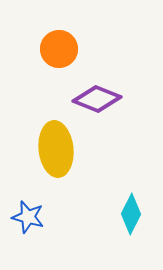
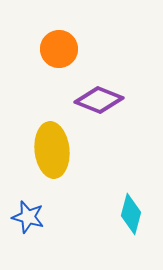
purple diamond: moved 2 px right, 1 px down
yellow ellipse: moved 4 px left, 1 px down
cyan diamond: rotated 12 degrees counterclockwise
